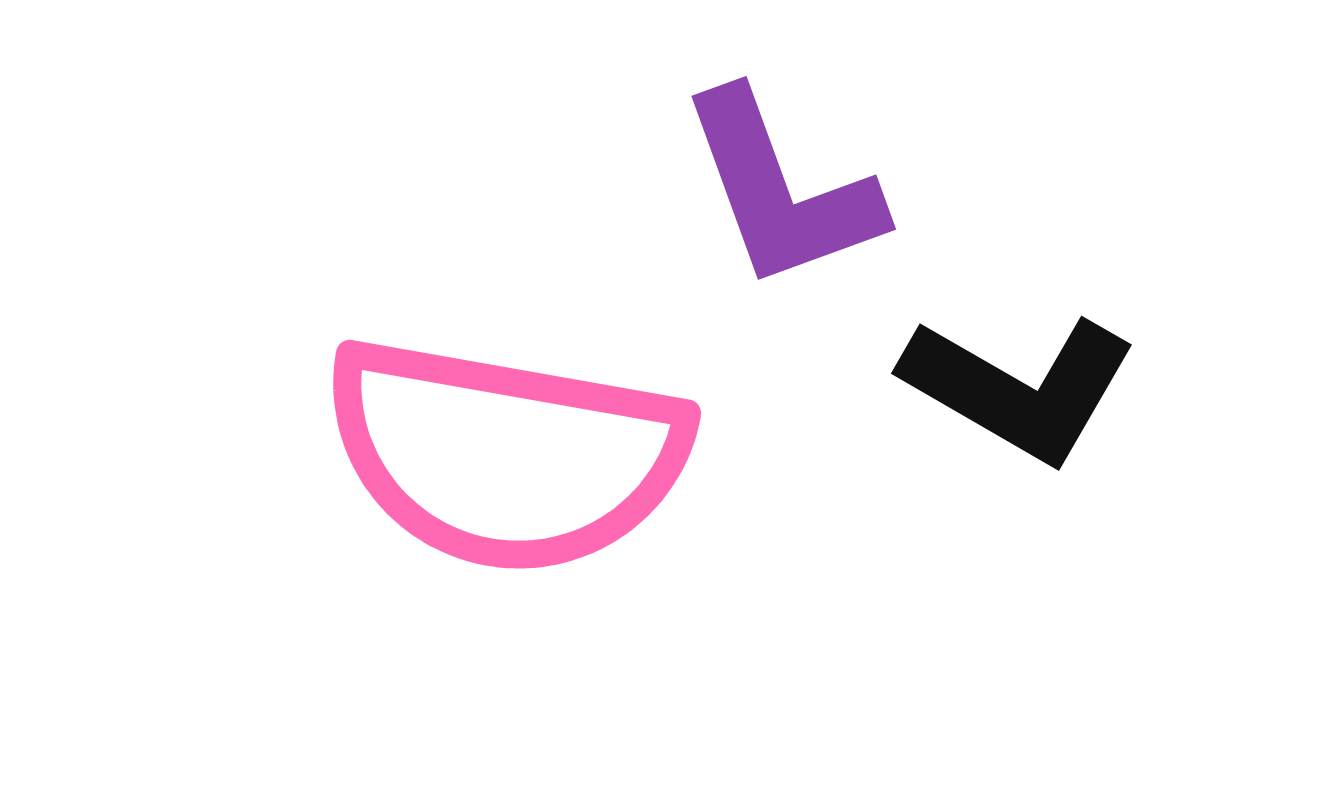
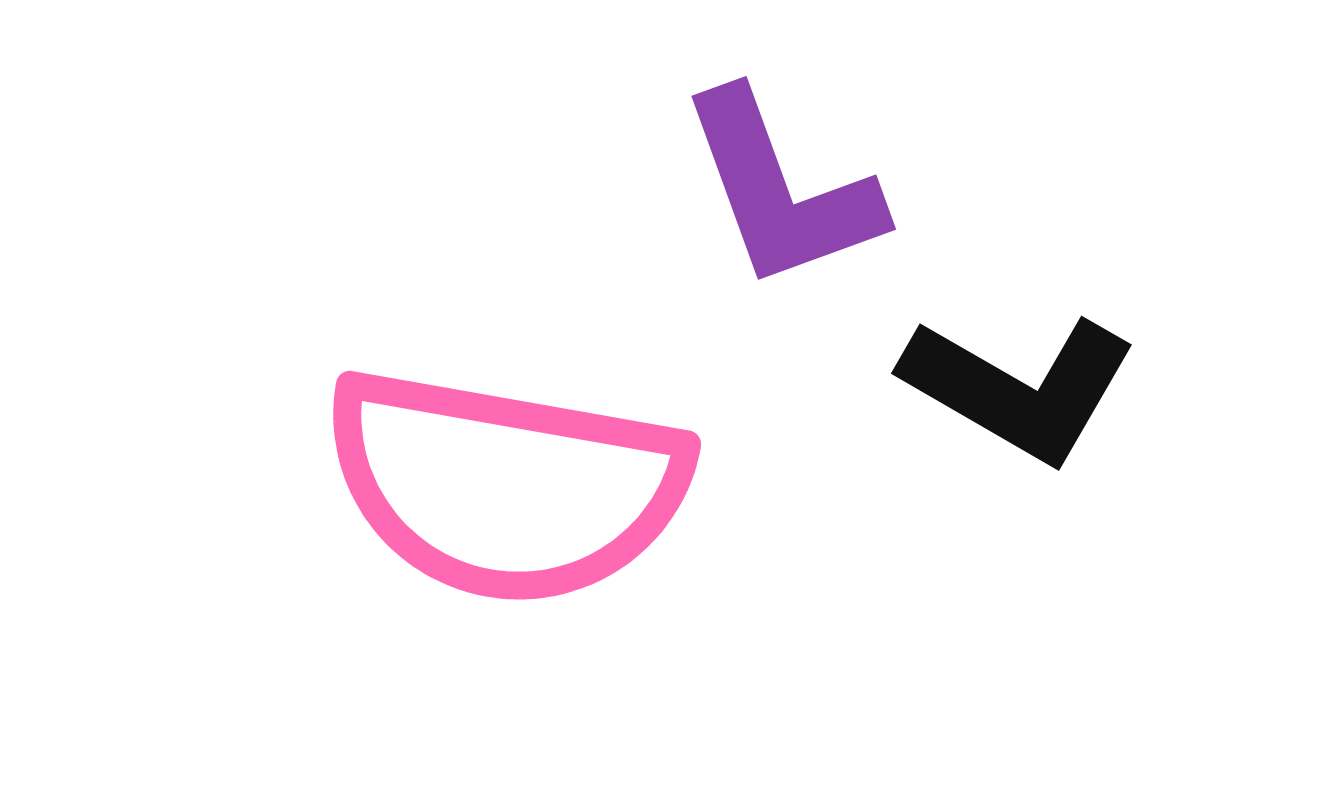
pink semicircle: moved 31 px down
